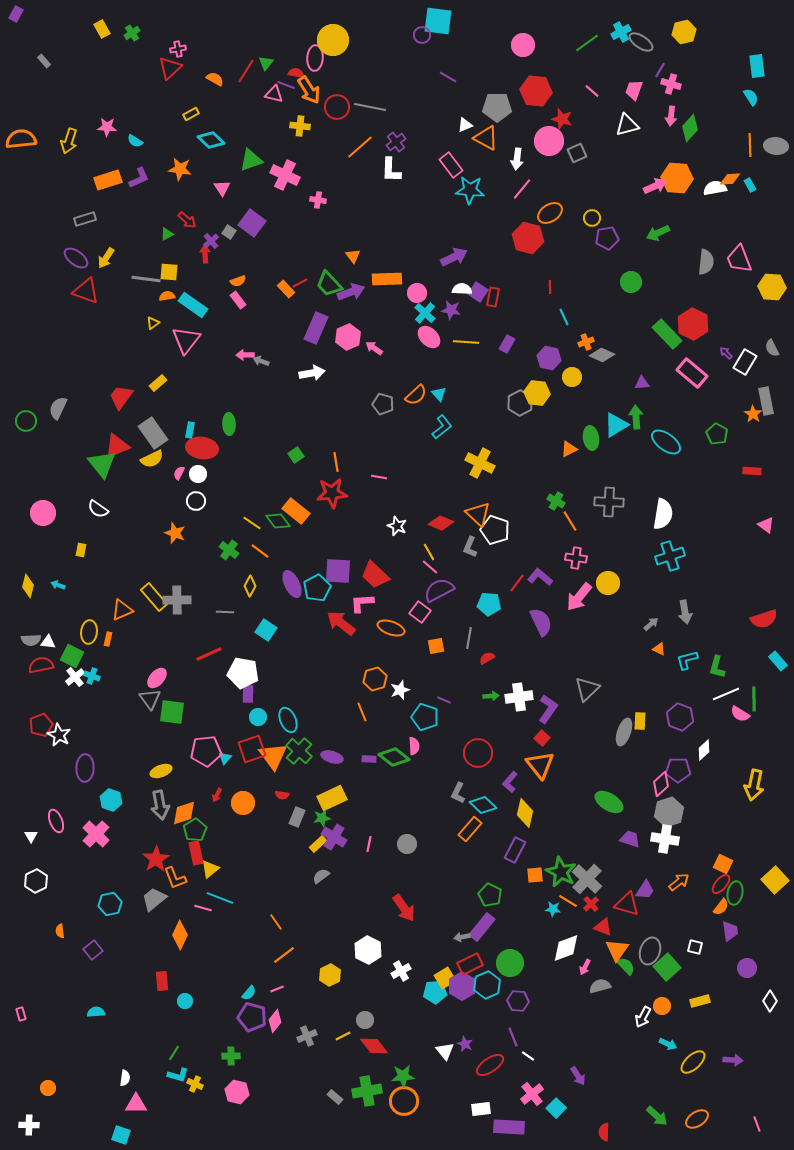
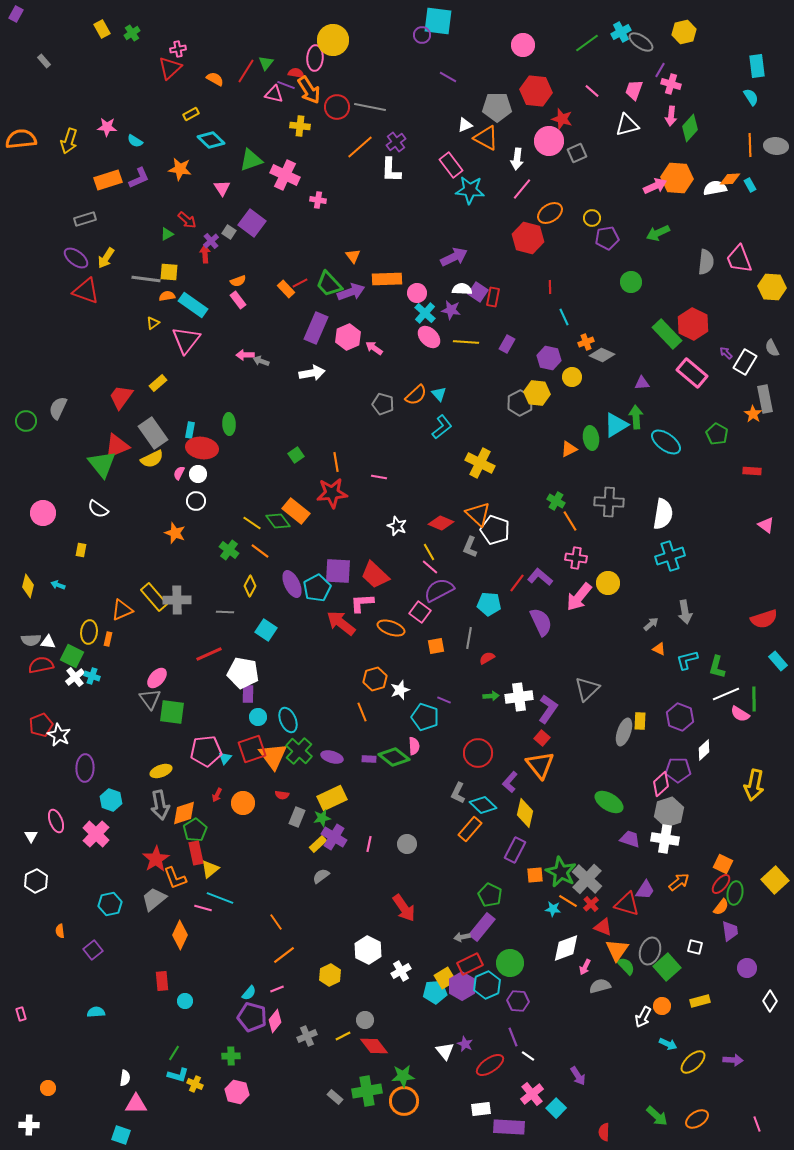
gray rectangle at (766, 401): moved 1 px left, 2 px up
